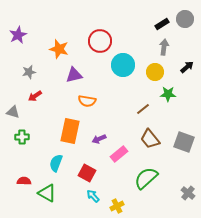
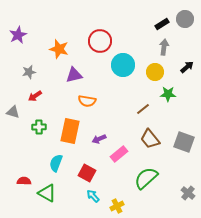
green cross: moved 17 px right, 10 px up
